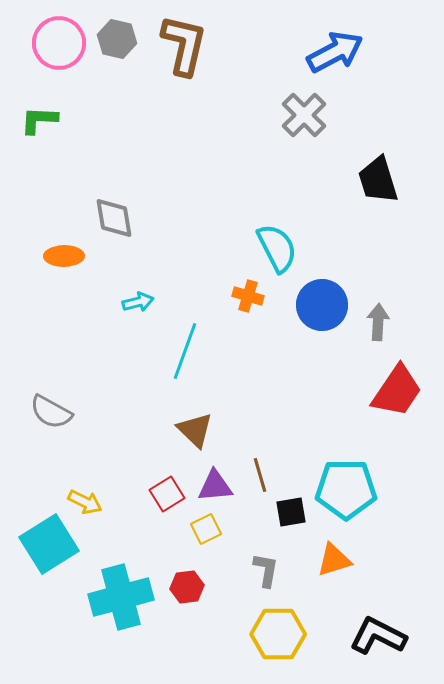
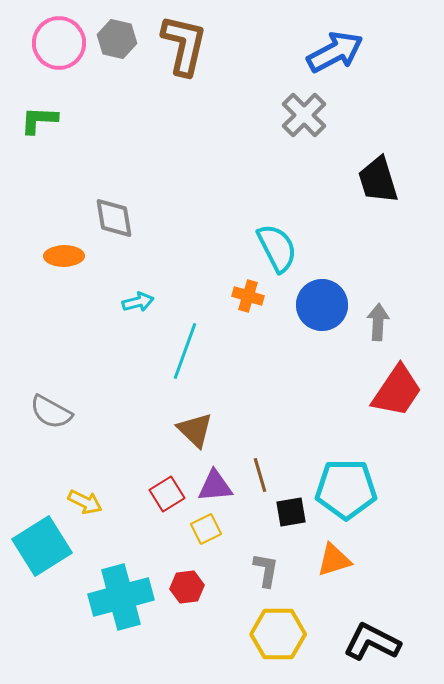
cyan square: moved 7 px left, 2 px down
black L-shape: moved 6 px left, 6 px down
